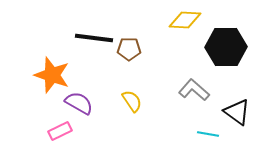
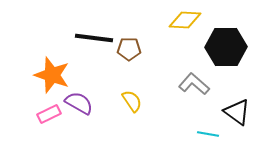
gray L-shape: moved 6 px up
pink rectangle: moved 11 px left, 17 px up
